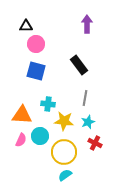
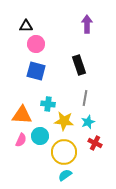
black rectangle: rotated 18 degrees clockwise
